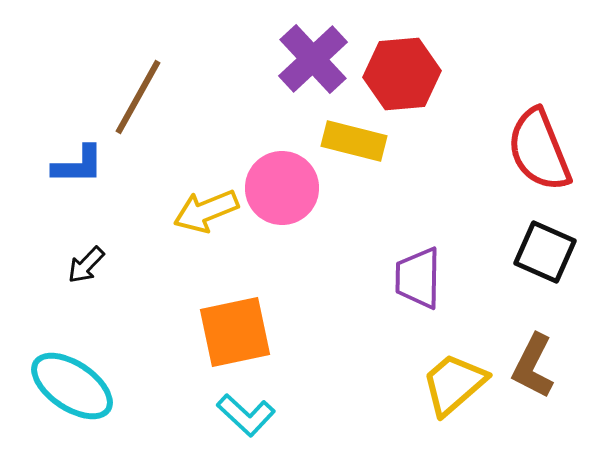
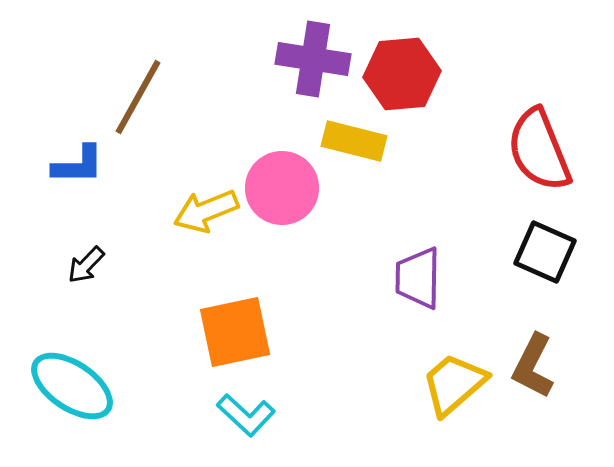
purple cross: rotated 38 degrees counterclockwise
